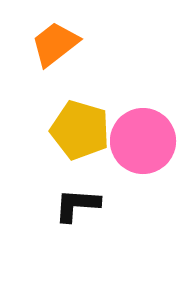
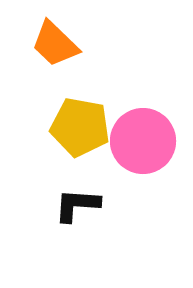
orange trapezoid: rotated 98 degrees counterclockwise
yellow pentagon: moved 3 px up; rotated 6 degrees counterclockwise
